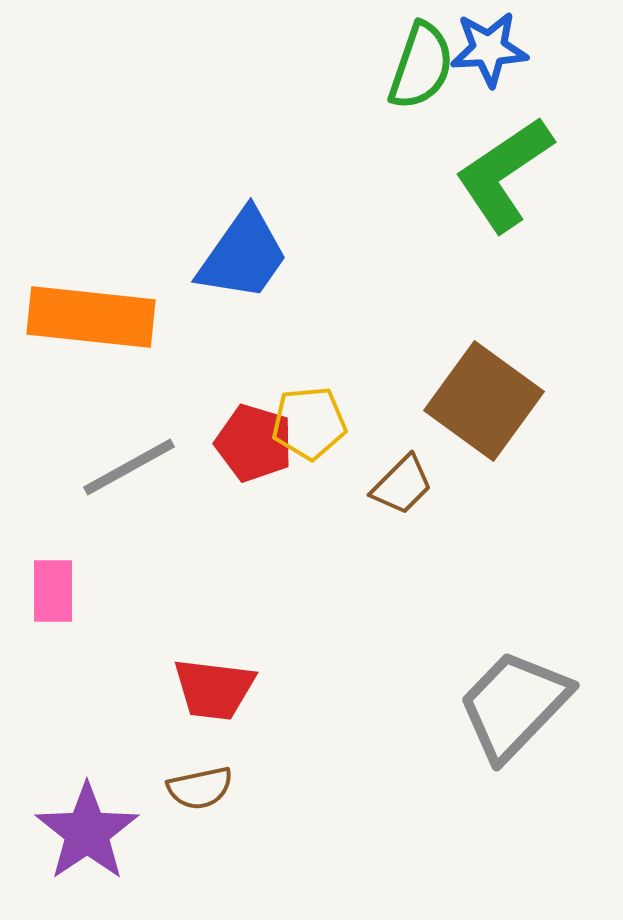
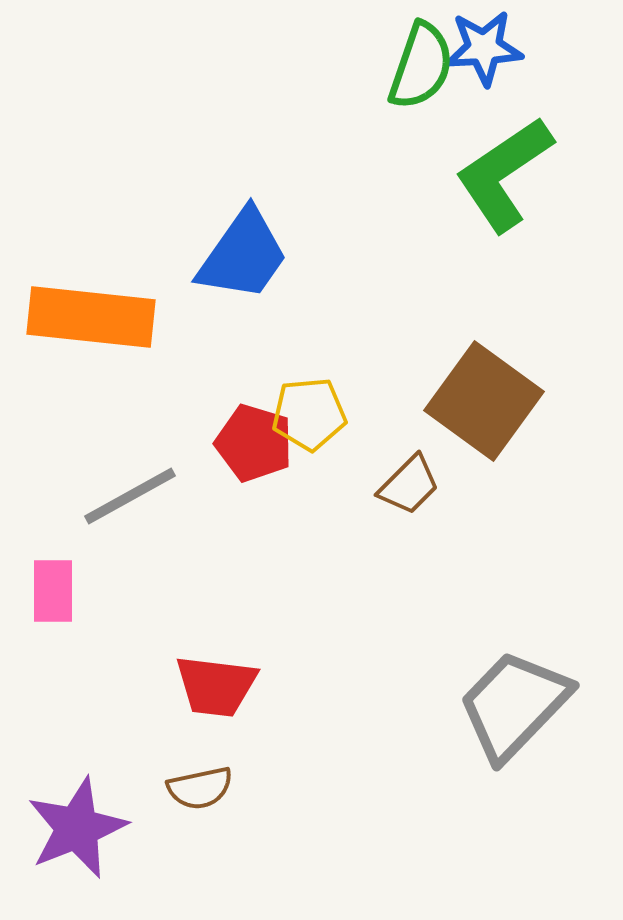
blue star: moved 5 px left, 1 px up
yellow pentagon: moved 9 px up
gray line: moved 1 px right, 29 px down
brown trapezoid: moved 7 px right
red trapezoid: moved 2 px right, 3 px up
purple star: moved 10 px left, 4 px up; rotated 12 degrees clockwise
